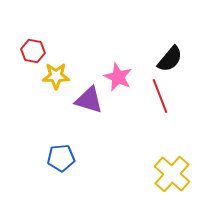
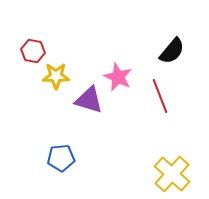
black semicircle: moved 2 px right, 8 px up
